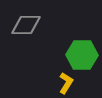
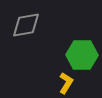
gray diamond: rotated 12 degrees counterclockwise
